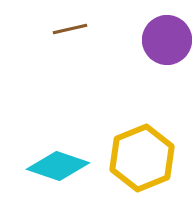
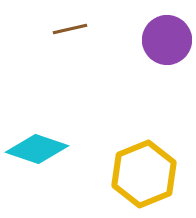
yellow hexagon: moved 2 px right, 16 px down
cyan diamond: moved 21 px left, 17 px up
